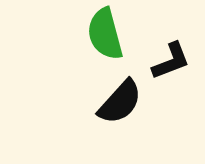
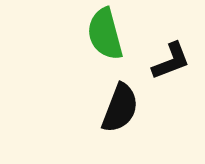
black semicircle: moved 6 px down; rotated 21 degrees counterclockwise
